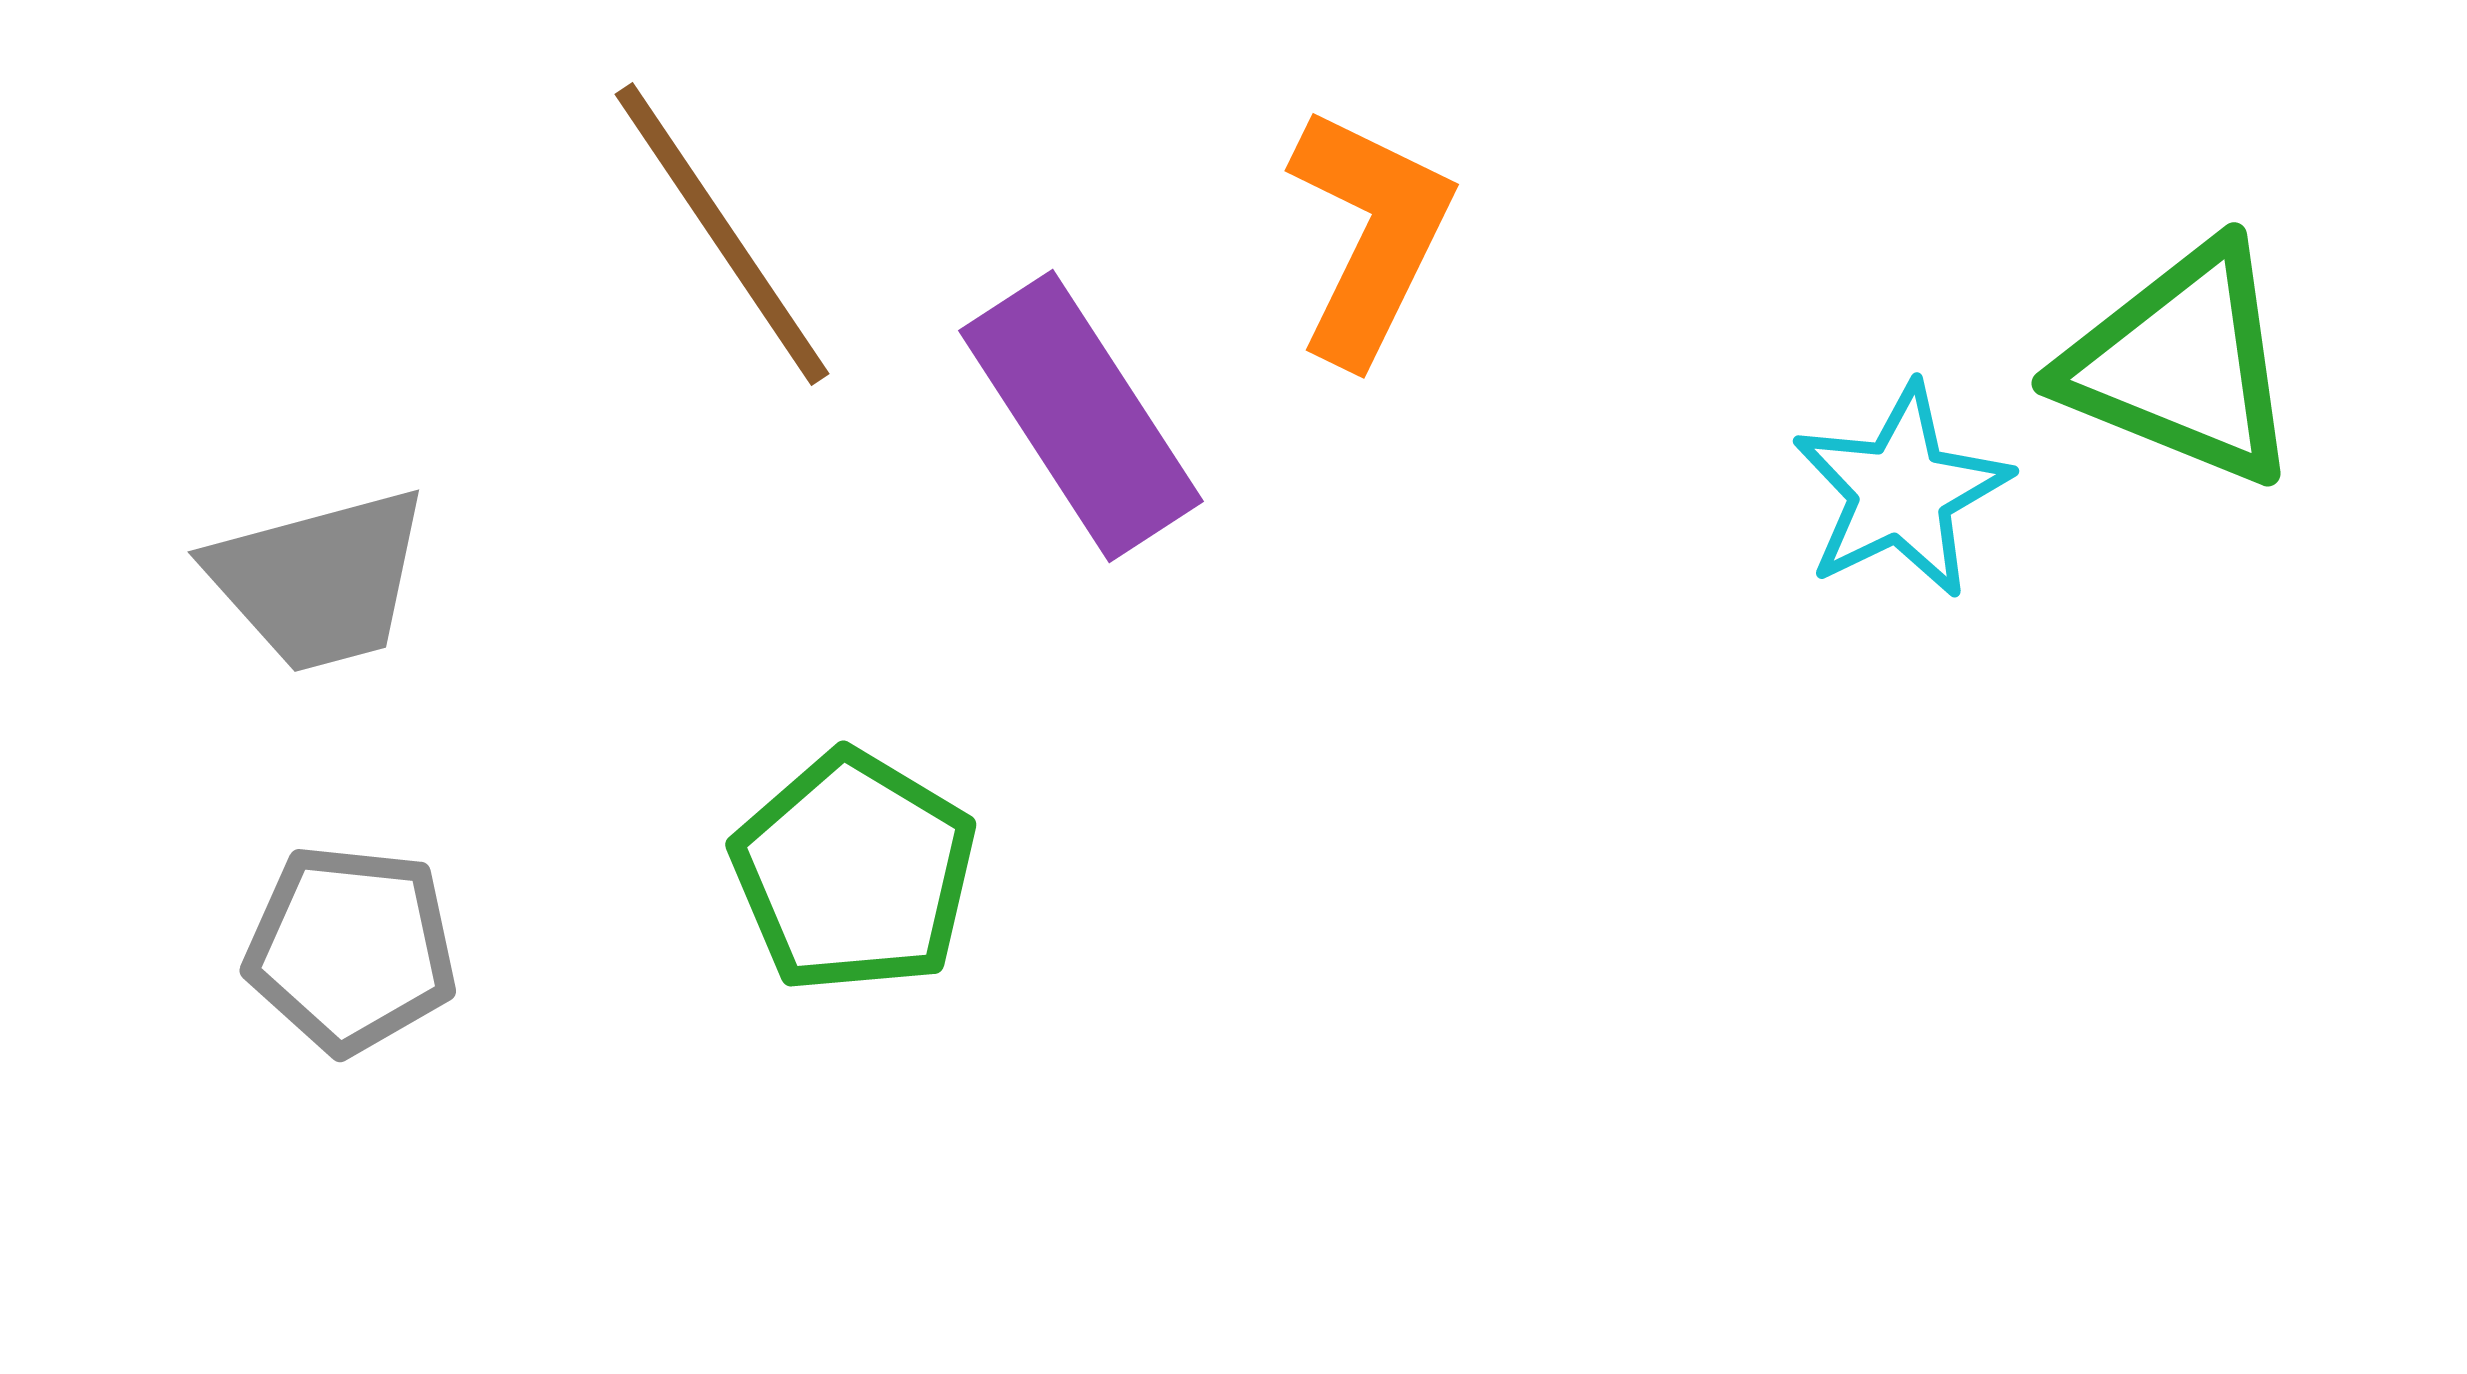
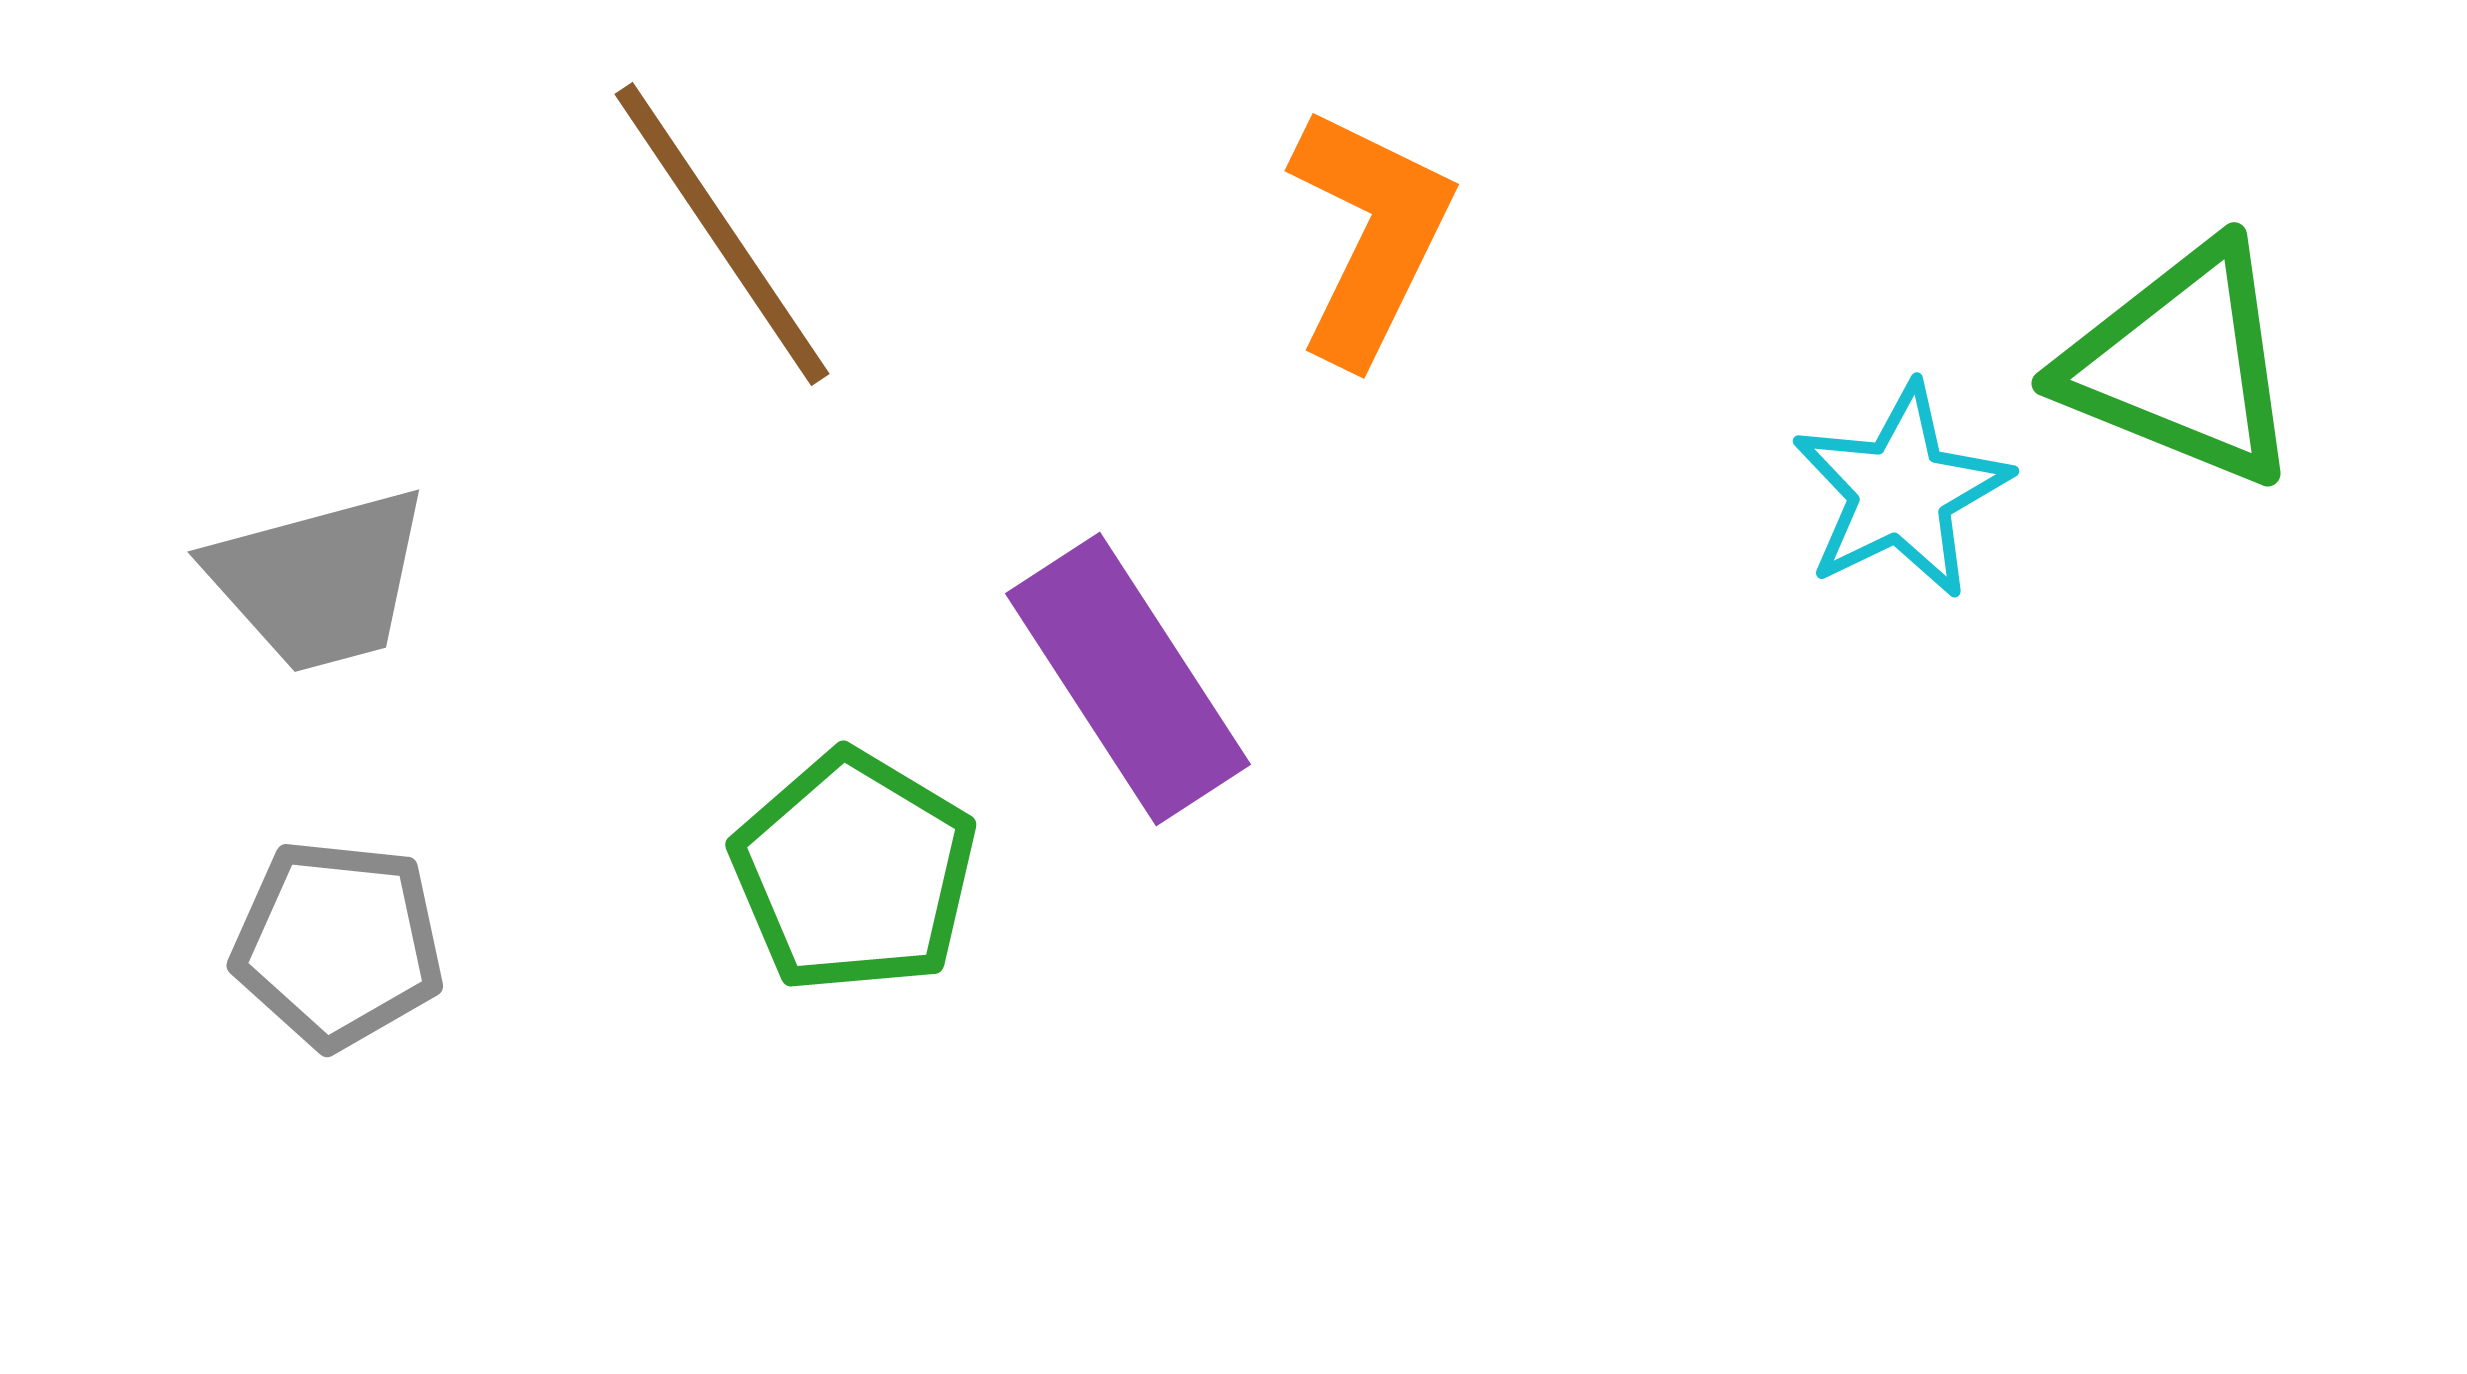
purple rectangle: moved 47 px right, 263 px down
gray pentagon: moved 13 px left, 5 px up
